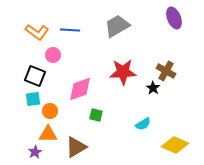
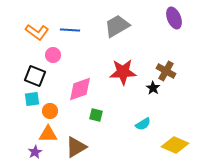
cyan square: moved 1 px left
